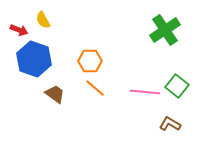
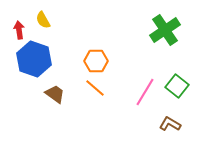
red arrow: rotated 120 degrees counterclockwise
orange hexagon: moved 6 px right
pink line: rotated 64 degrees counterclockwise
